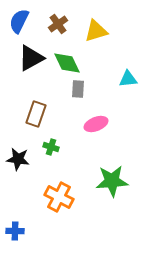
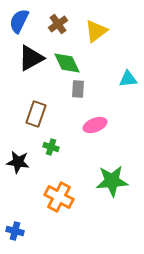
yellow triangle: rotated 20 degrees counterclockwise
pink ellipse: moved 1 px left, 1 px down
black star: moved 3 px down
blue cross: rotated 12 degrees clockwise
